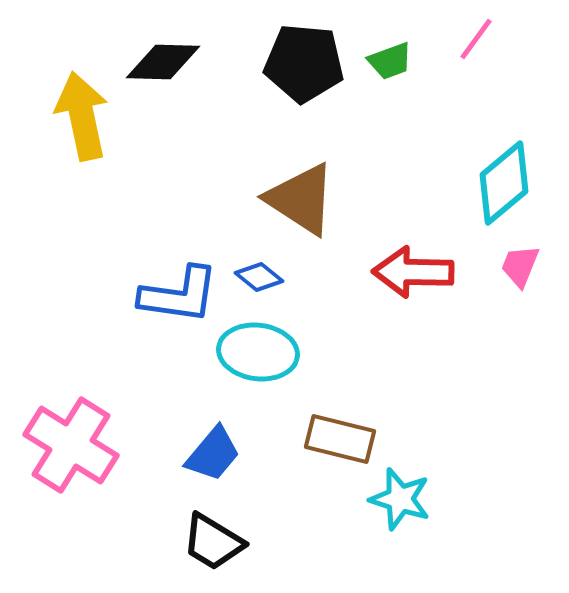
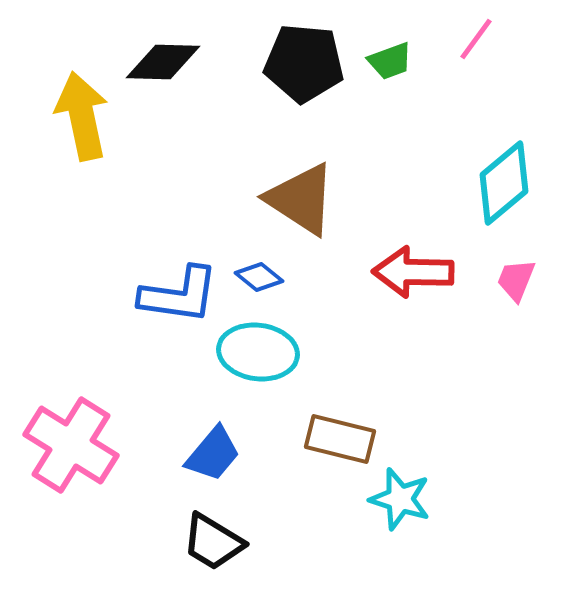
pink trapezoid: moved 4 px left, 14 px down
